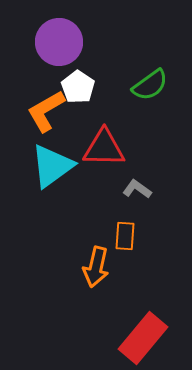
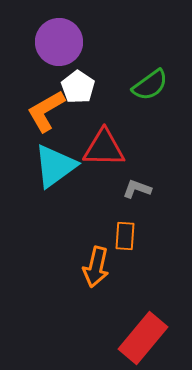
cyan triangle: moved 3 px right
gray L-shape: rotated 16 degrees counterclockwise
